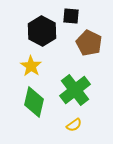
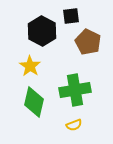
black square: rotated 12 degrees counterclockwise
brown pentagon: moved 1 px left, 1 px up
yellow star: moved 1 px left
green cross: rotated 28 degrees clockwise
yellow semicircle: rotated 14 degrees clockwise
